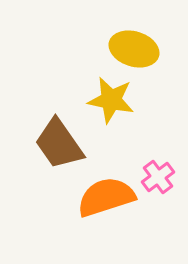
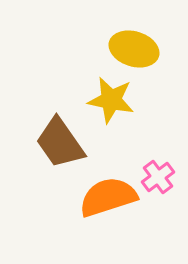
brown trapezoid: moved 1 px right, 1 px up
orange semicircle: moved 2 px right
